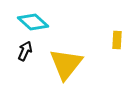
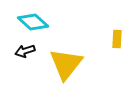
yellow rectangle: moved 1 px up
black arrow: rotated 132 degrees counterclockwise
